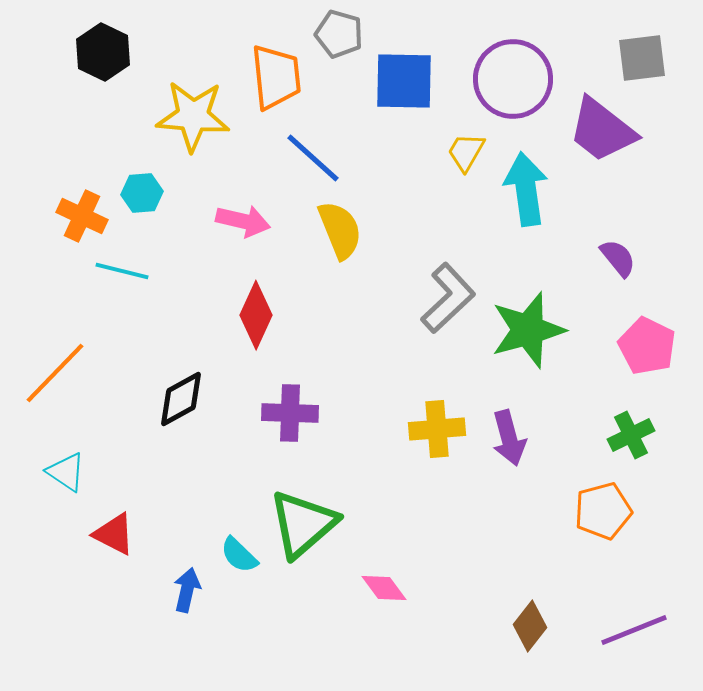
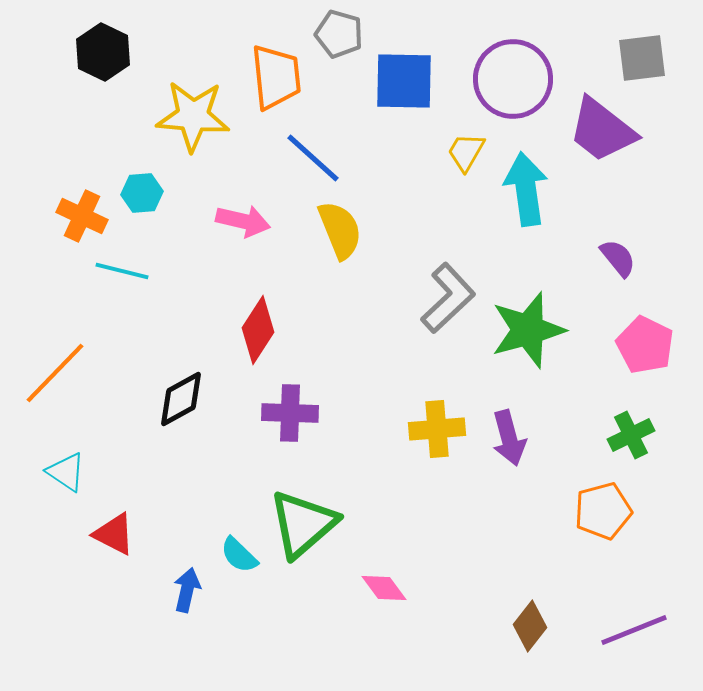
red diamond: moved 2 px right, 15 px down; rotated 8 degrees clockwise
pink pentagon: moved 2 px left, 1 px up
